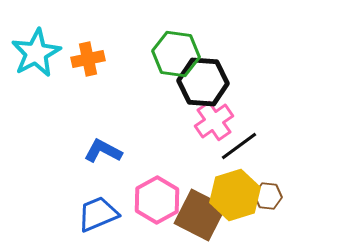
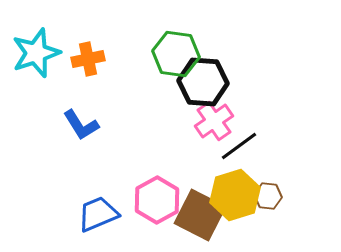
cyan star: rotated 9 degrees clockwise
blue L-shape: moved 22 px left, 26 px up; rotated 150 degrees counterclockwise
